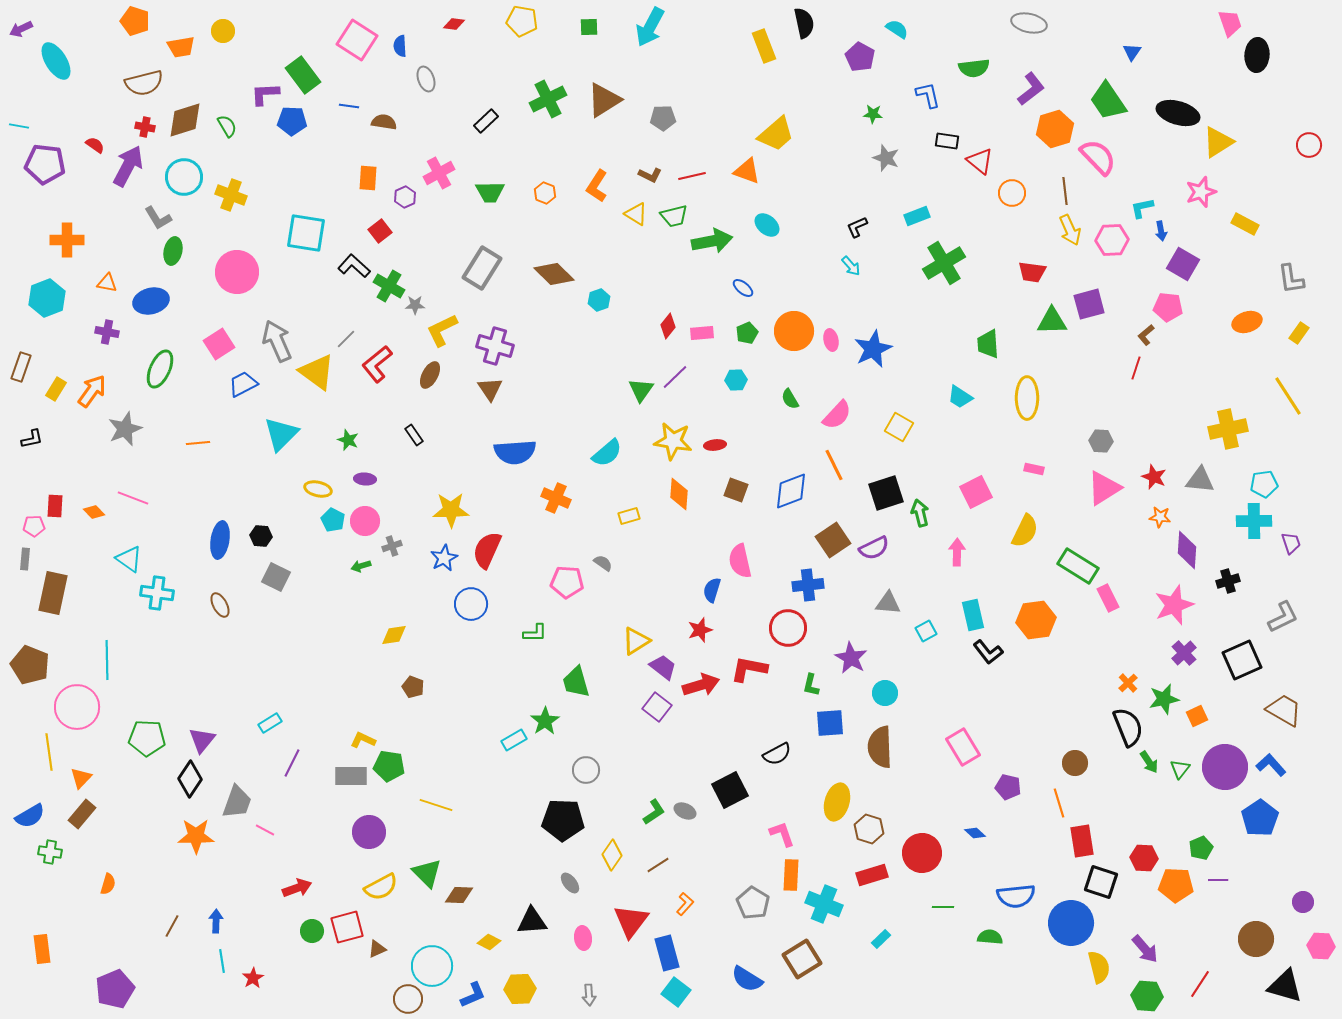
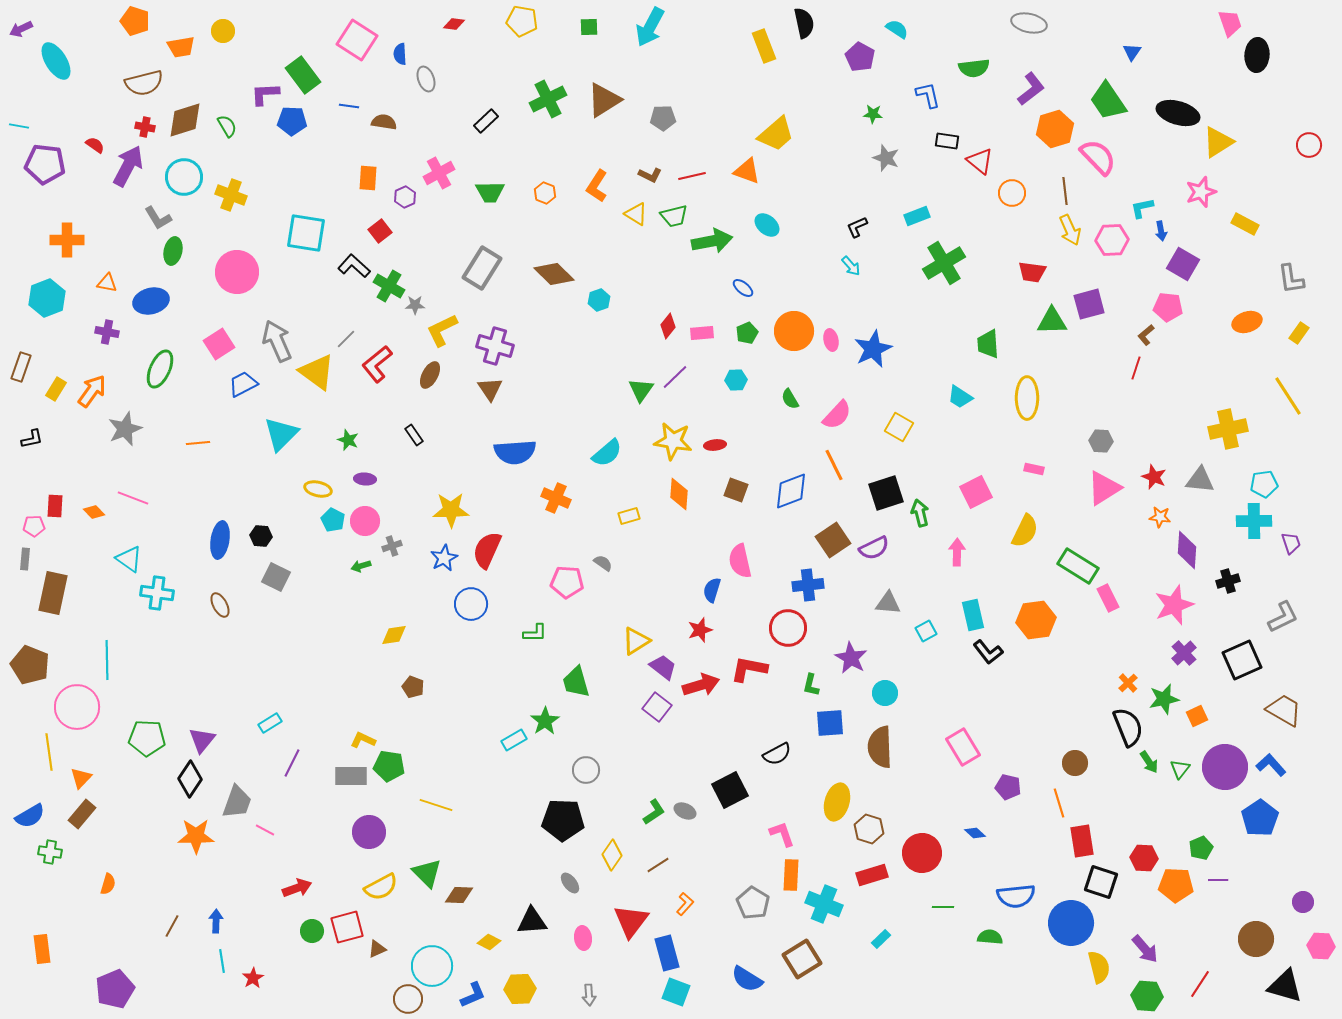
blue semicircle at (400, 46): moved 8 px down
cyan square at (676, 992): rotated 16 degrees counterclockwise
